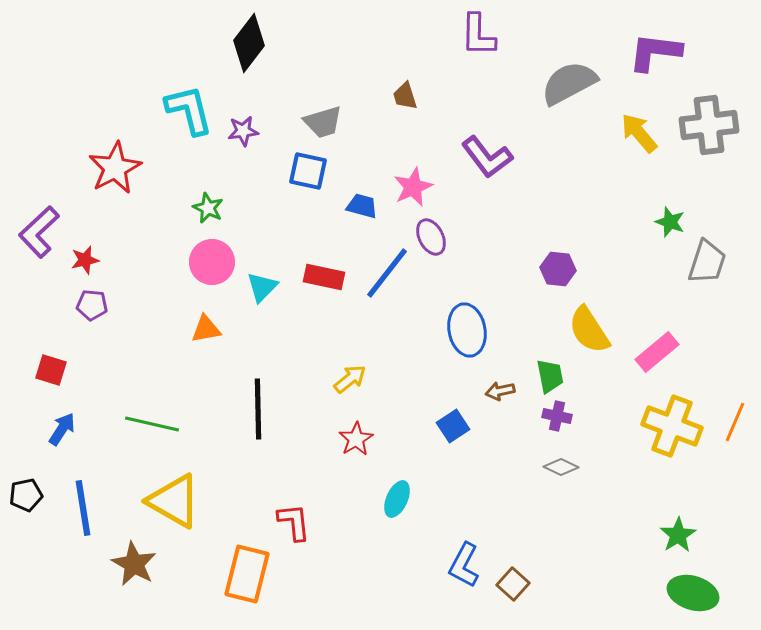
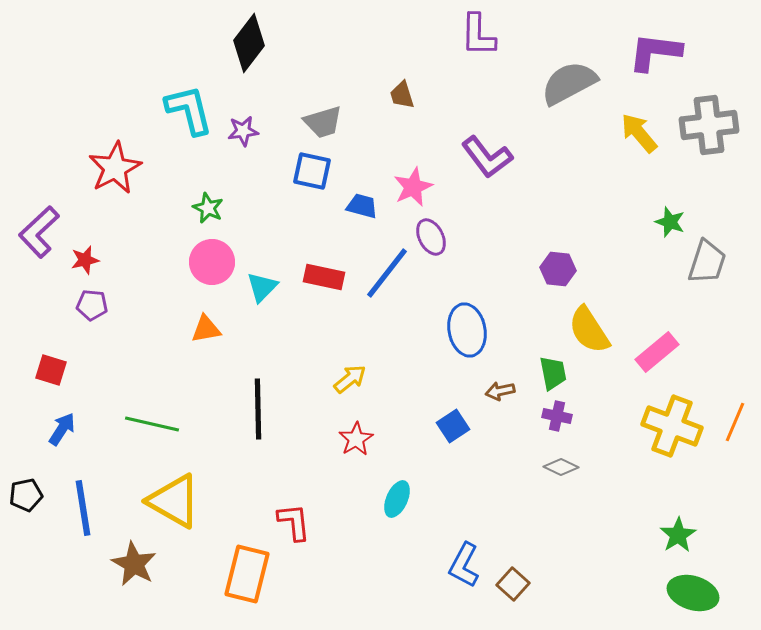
brown trapezoid at (405, 96): moved 3 px left, 1 px up
blue square at (308, 171): moved 4 px right
green trapezoid at (550, 376): moved 3 px right, 3 px up
